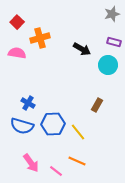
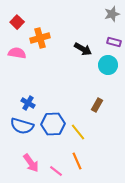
black arrow: moved 1 px right
orange line: rotated 42 degrees clockwise
